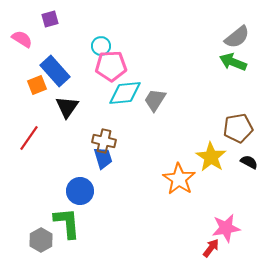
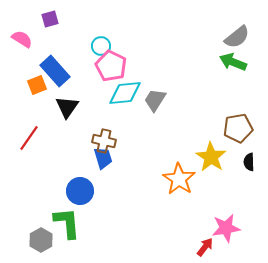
pink pentagon: rotated 28 degrees clockwise
black semicircle: rotated 120 degrees counterclockwise
red arrow: moved 6 px left, 1 px up
